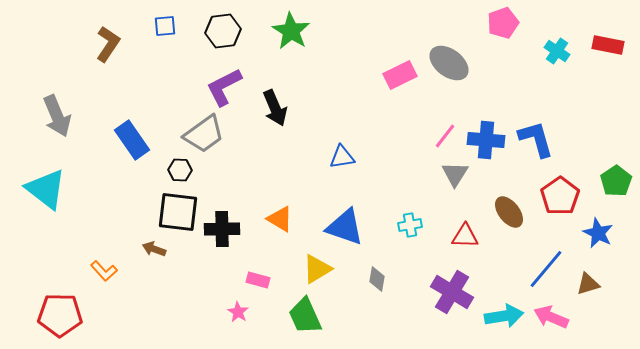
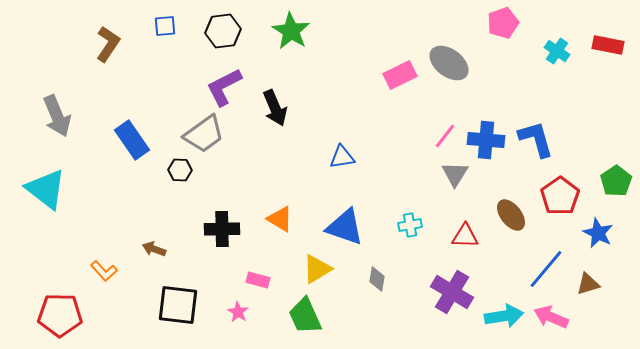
black square at (178, 212): moved 93 px down
brown ellipse at (509, 212): moved 2 px right, 3 px down
